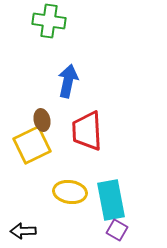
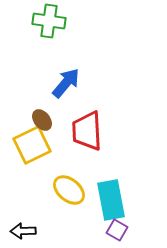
blue arrow: moved 2 px left, 2 px down; rotated 28 degrees clockwise
brown ellipse: rotated 25 degrees counterclockwise
yellow ellipse: moved 1 px left, 2 px up; rotated 32 degrees clockwise
